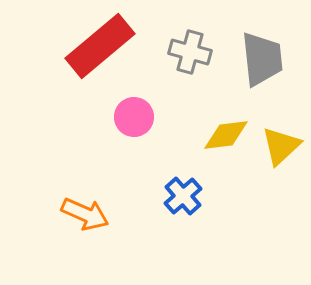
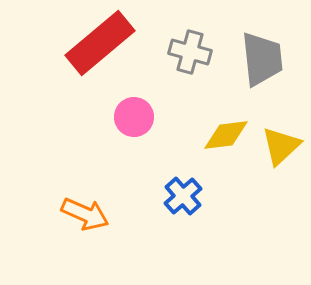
red rectangle: moved 3 px up
